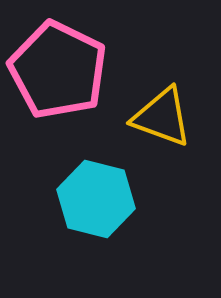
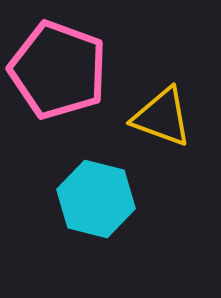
pink pentagon: rotated 6 degrees counterclockwise
